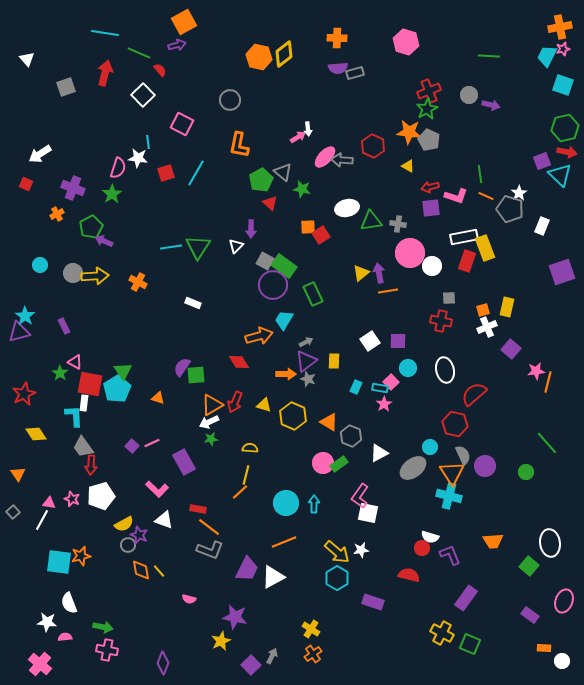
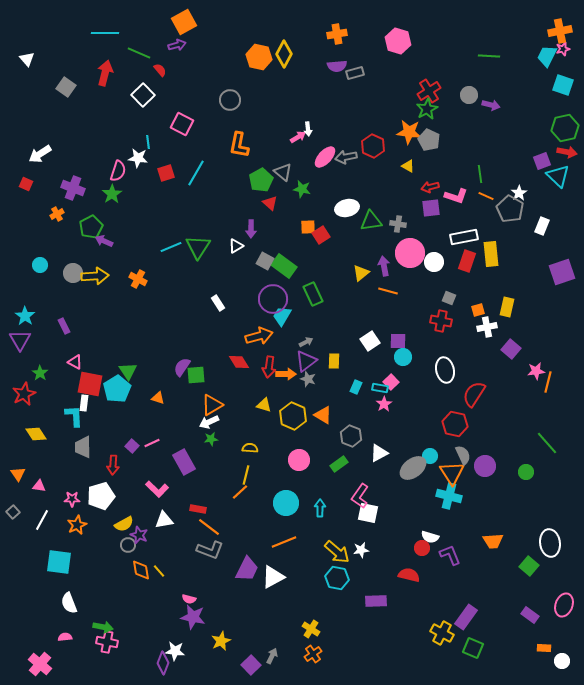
orange cross at (560, 27): moved 4 px down
cyan line at (105, 33): rotated 8 degrees counterclockwise
orange cross at (337, 38): moved 4 px up; rotated 12 degrees counterclockwise
pink hexagon at (406, 42): moved 8 px left, 1 px up
yellow diamond at (284, 54): rotated 24 degrees counterclockwise
purple semicircle at (338, 68): moved 1 px left, 2 px up
gray square at (66, 87): rotated 36 degrees counterclockwise
red cross at (429, 91): rotated 10 degrees counterclockwise
gray arrow at (342, 160): moved 4 px right, 3 px up; rotated 15 degrees counterclockwise
pink semicircle at (118, 168): moved 3 px down
cyan triangle at (560, 175): moved 2 px left, 1 px down
gray pentagon at (510, 209): rotated 12 degrees clockwise
white triangle at (236, 246): rotated 14 degrees clockwise
cyan line at (171, 247): rotated 15 degrees counterclockwise
yellow rectangle at (485, 248): moved 6 px right, 6 px down; rotated 15 degrees clockwise
white circle at (432, 266): moved 2 px right, 4 px up
purple arrow at (379, 273): moved 5 px right, 7 px up
orange cross at (138, 282): moved 3 px up
purple circle at (273, 285): moved 14 px down
orange line at (388, 291): rotated 24 degrees clockwise
gray square at (449, 298): rotated 24 degrees clockwise
white rectangle at (193, 303): moved 25 px right; rotated 35 degrees clockwise
orange square at (483, 310): moved 5 px left
cyan trapezoid at (284, 320): moved 2 px left, 4 px up
white cross at (487, 327): rotated 12 degrees clockwise
purple triangle at (19, 332): moved 1 px right, 8 px down; rotated 45 degrees counterclockwise
cyan circle at (408, 368): moved 5 px left, 11 px up
green triangle at (123, 371): moved 5 px right
green star at (60, 373): moved 20 px left
red semicircle at (474, 394): rotated 16 degrees counterclockwise
red arrow at (235, 402): moved 34 px right, 35 px up; rotated 15 degrees counterclockwise
orange triangle at (329, 422): moved 6 px left, 7 px up
gray trapezoid at (83, 447): rotated 35 degrees clockwise
cyan circle at (430, 447): moved 9 px down
pink circle at (323, 463): moved 24 px left, 3 px up
red arrow at (91, 465): moved 22 px right
pink star at (72, 499): rotated 21 degrees counterclockwise
pink triangle at (49, 503): moved 10 px left, 17 px up
cyan arrow at (314, 504): moved 6 px right, 4 px down
white triangle at (164, 520): rotated 30 degrees counterclockwise
orange star at (81, 556): moved 4 px left, 31 px up; rotated 12 degrees counterclockwise
cyan hexagon at (337, 578): rotated 20 degrees counterclockwise
purple rectangle at (466, 598): moved 19 px down
pink ellipse at (564, 601): moved 4 px down
purple rectangle at (373, 602): moved 3 px right, 1 px up; rotated 20 degrees counterclockwise
purple star at (235, 617): moved 42 px left
white star at (47, 622): moved 128 px right, 29 px down
green square at (470, 644): moved 3 px right, 4 px down
pink cross at (107, 650): moved 8 px up
